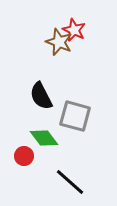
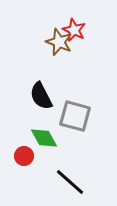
green diamond: rotated 8 degrees clockwise
